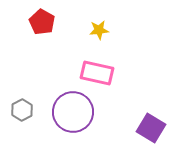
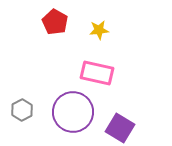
red pentagon: moved 13 px right
purple square: moved 31 px left
